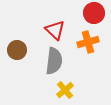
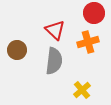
yellow cross: moved 17 px right
